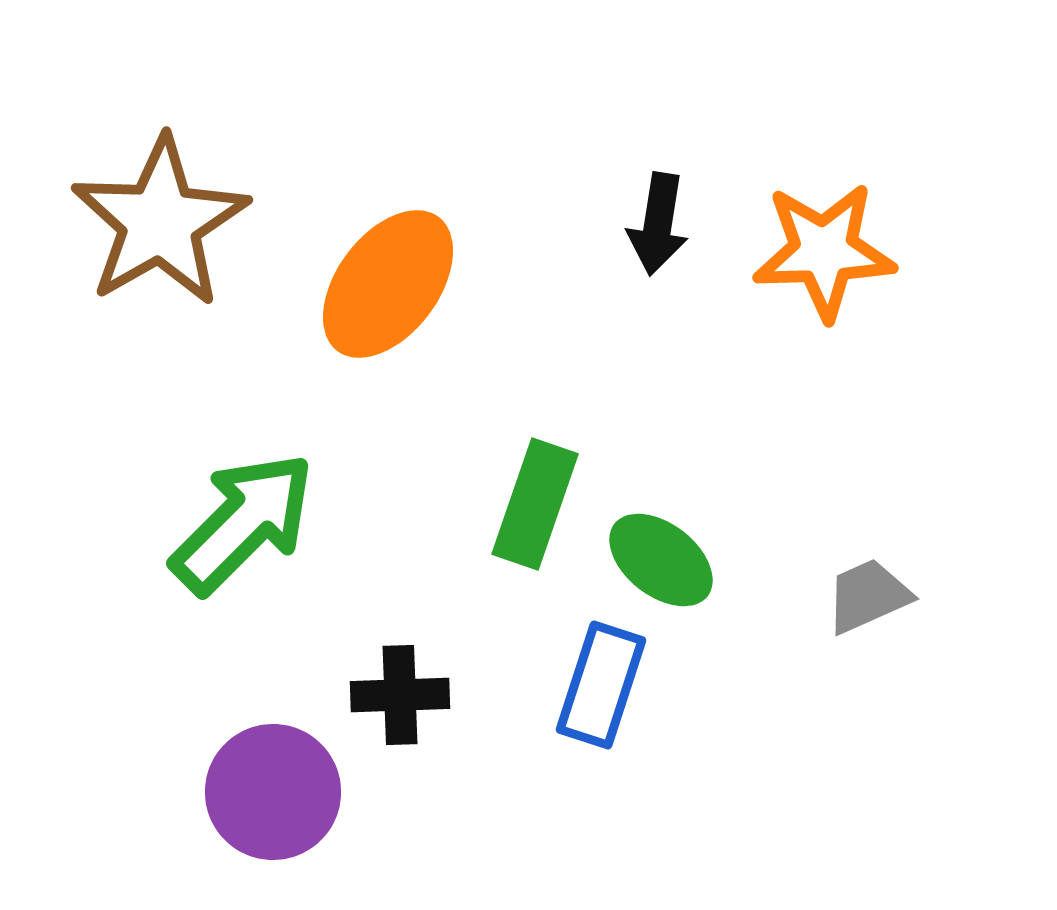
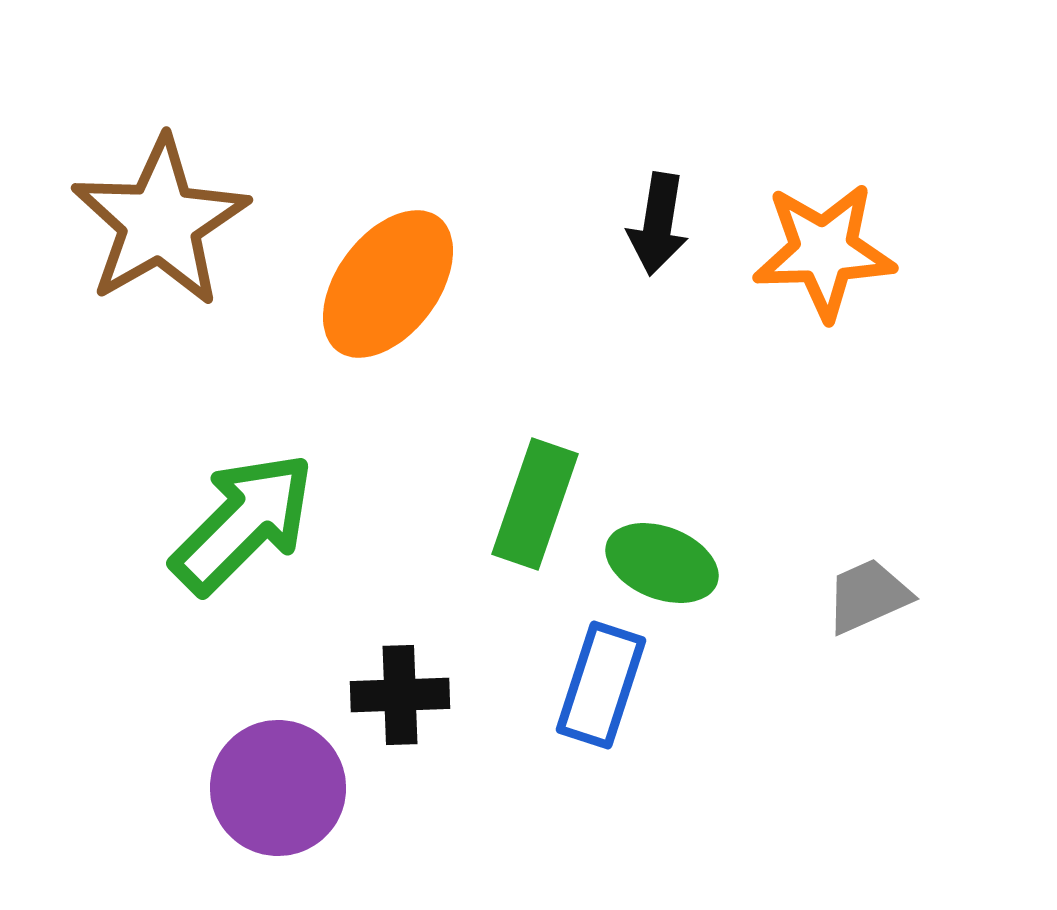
green ellipse: moved 1 px right, 3 px down; rotated 17 degrees counterclockwise
purple circle: moved 5 px right, 4 px up
